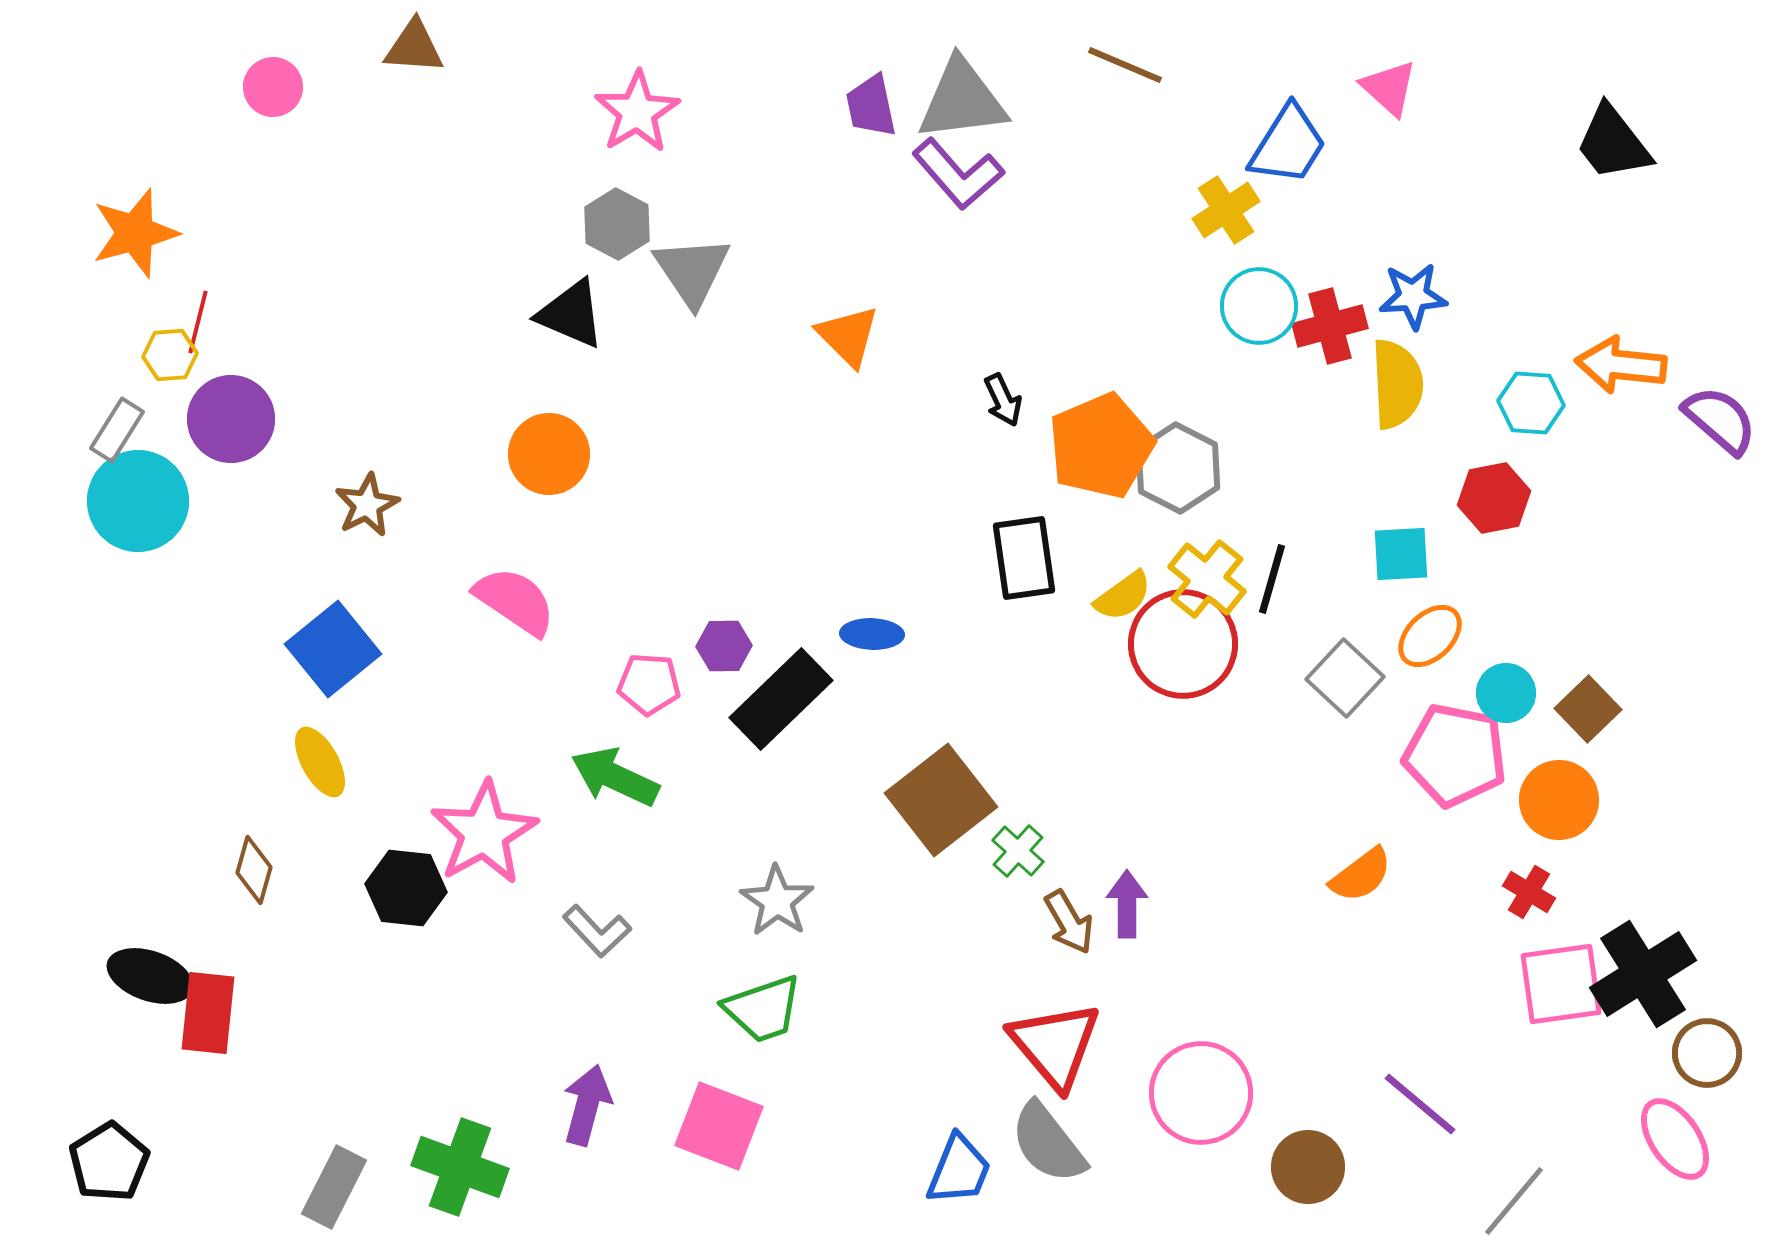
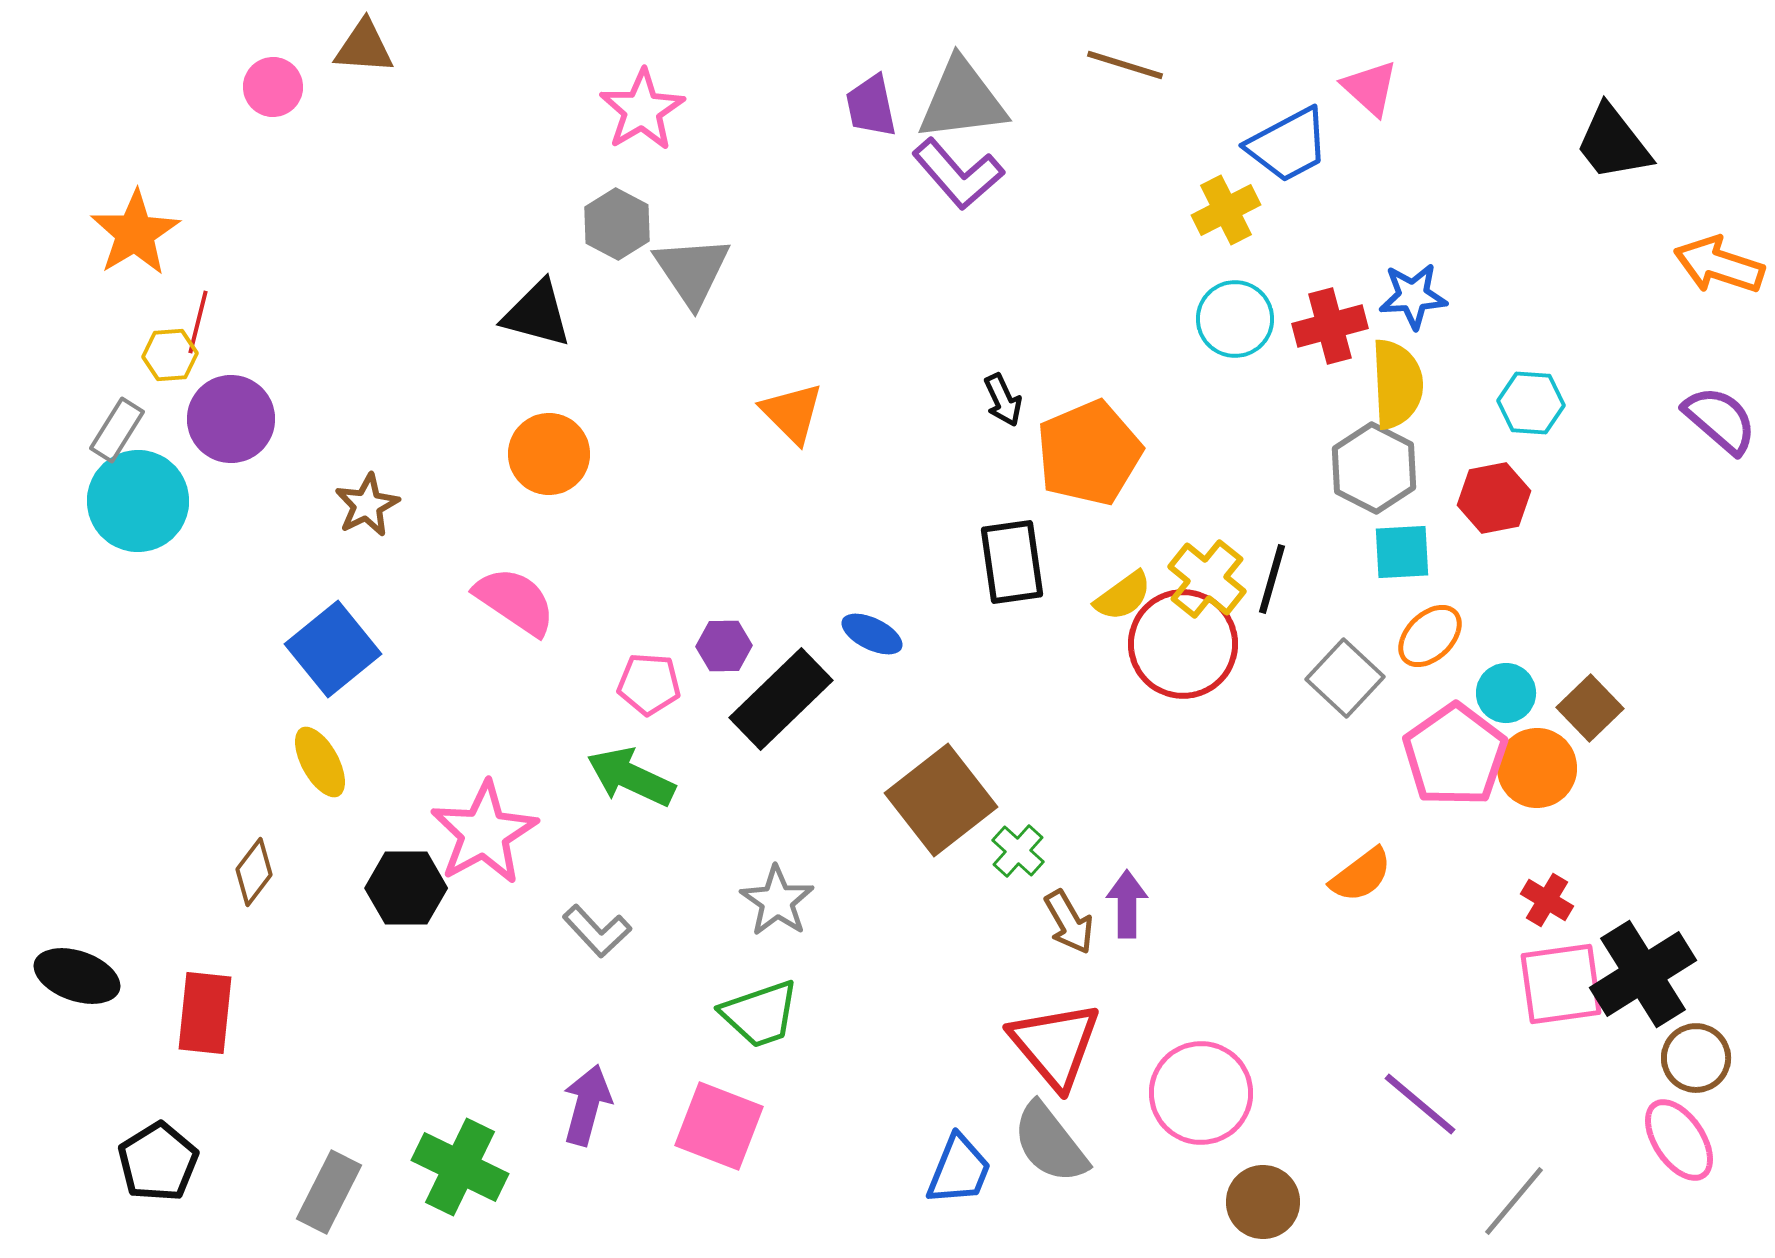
brown triangle at (414, 47): moved 50 px left
brown line at (1125, 65): rotated 6 degrees counterclockwise
pink triangle at (1389, 88): moved 19 px left
pink star at (637, 112): moved 5 px right, 2 px up
blue trapezoid at (1288, 145): rotated 30 degrees clockwise
yellow cross at (1226, 210): rotated 6 degrees clockwise
orange star at (135, 233): rotated 16 degrees counterclockwise
cyan circle at (1259, 306): moved 24 px left, 13 px down
black triangle at (571, 314): moved 34 px left; rotated 8 degrees counterclockwise
orange triangle at (848, 336): moved 56 px left, 77 px down
orange arrow at (1621, 365): moved 98 px right, 100 px up; rotated 12 degrees clockwise
orange pentagon at (1101, 446): moved 12 px left, 7 px down
gray hexagon at (1178, 468): moved 196 px right
cyan square at (1401, 554): moved 1 px right, 2 px up
black rectangle at (1024, 558): moved 12 px left, 4 px down
blue ellipse at (872, 634): rotated 24 degrees clockwise
brown square at (1588, 709): moved 2 px right, 1 px up
pink pentagon at (1455, 755): rotated 26 degrees clockwise
green arrow at (615, 777): moved 16 px right
orange circle at (1559, 800): moved 22 px left, 32 px up
brown diamond at (254, 870): moved 2 px down; rotated 22 degrees clockwise
black hexagon at (406, 888): rotated 6 degrees counterclockwise
red cross at (1529, 892): moved 18 px right, 8 px down
black ellipse at (150, 976): moved 73 px left
green trapezoid at (763, 1009): moved 3 px left, 5 px down
red rectangle at (208, 1013): moved 3 px left
brown circle at (1707, 1053): moved 11 px left, 5 px down
pink ellipse at (1675, 1139): moved 4 px right, 1 px down
gray semicircle at (1048, 1143): moved 2 px right
black pentagon at (109, 1162): moved 49 px right
green cross at (460, 1167): rotated 6 degrees clockwise
brown circle at (1308, 1167): moved 45 px left, 35 px down
gray rectangle at (334, 1187): moved 5 px left, 5 px down
